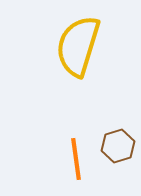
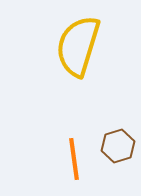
orange line: moved 2 px left
